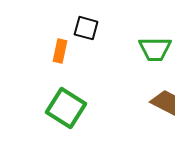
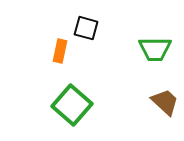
brown trapezoid: rotated 16 degrees clockwise
green square: moved 6 px right, 3 px up; rotated 9 degrees clockwise
